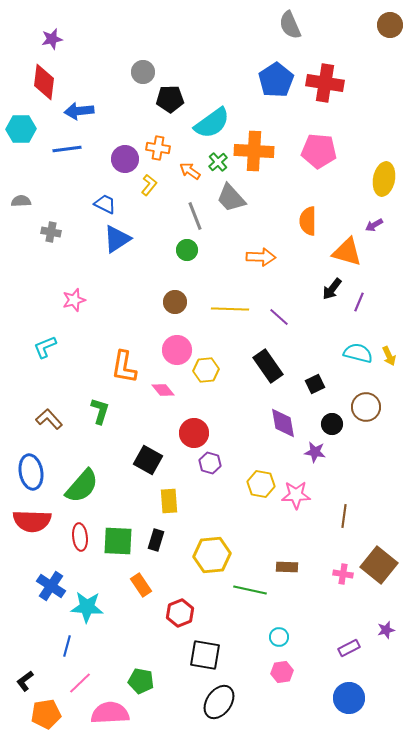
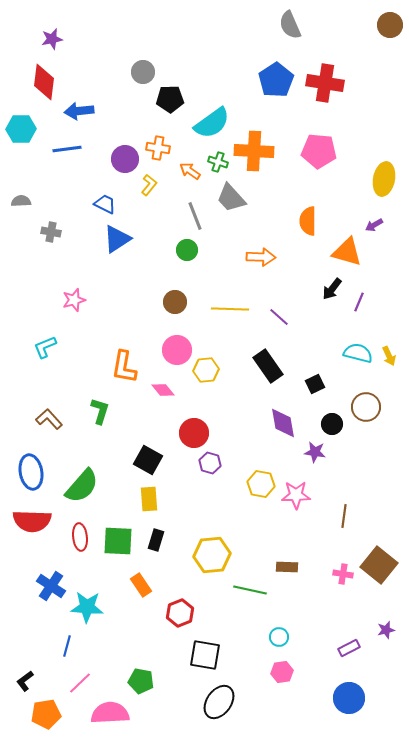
green cross at (218, 162): rotated 30 degrees counterclockwise
yellow rectangle at (169, 501): moved 20 px left, 2 px up
